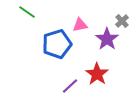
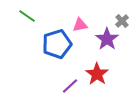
green line: moved 4 px down
